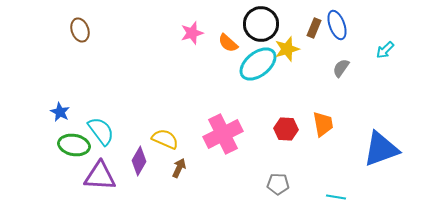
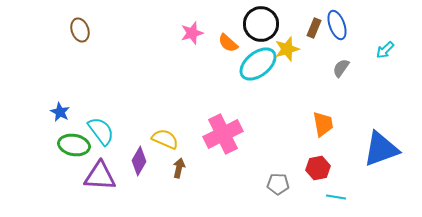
red hexagon: moved 32 px right, 39 px down; rotated 15 degrees counterclockwise
brown arrow: rotated 12 degrees counterclockwise
